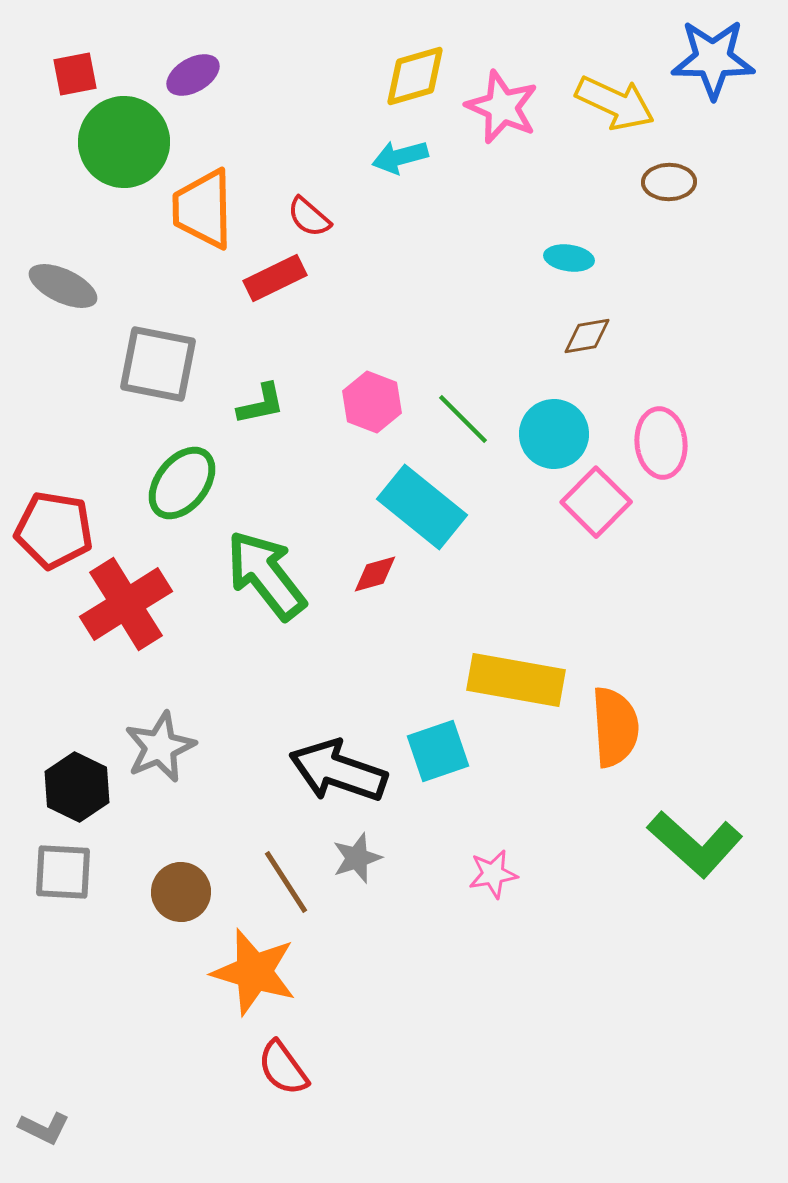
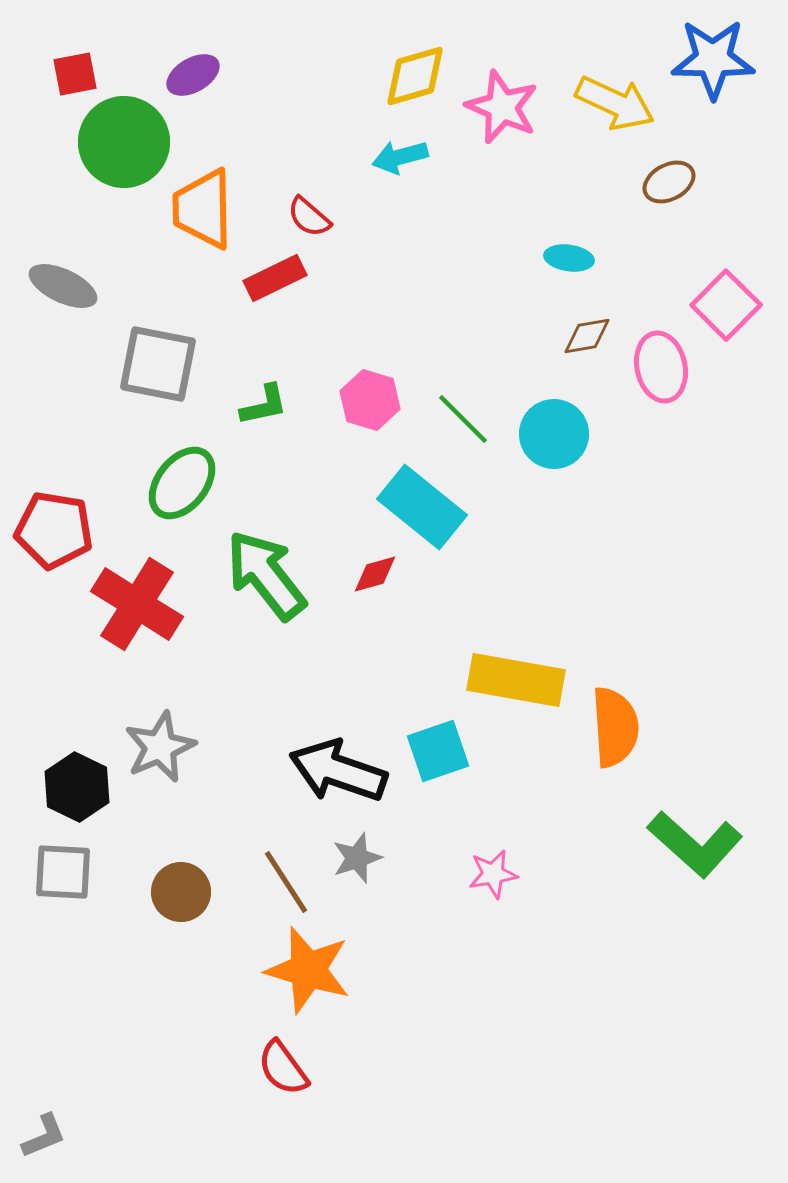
brown ellipse at (669, 182): rotated 27 degrees counterclockwise
pink hexagon at (372, 402): moved 2 px left, 2 px up; rotated 4 degrees counterclockwise
green L-shape at (261, 404): moved 3 px right, 1 px down
pink ellipse at (661, 443): moved 76 px up; rotated 6 degrees counterclockwise
pink square at (596, 502): moved 130 px right, 197 px up
red cross at (126, 604): moved 11 px right; rotated 26 degrees counterclockwise
orange star at (254, 972): moved 54 px right, 2 px up
gray L-shape at (44, 1128): moved 8 px down; rotated 48 degrees counterclockwise
